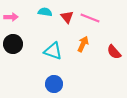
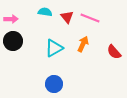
pink arrow: moved 2 px down
black circle: moved 3 px up
cyan triangle: moved 1 px right, 3 px up; rotated 48 degrees counterclockwise
